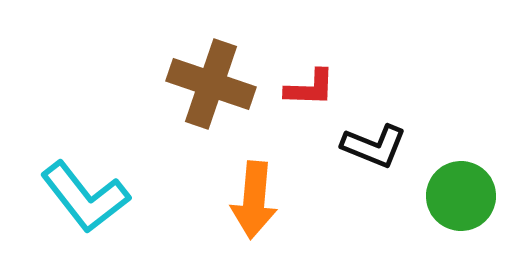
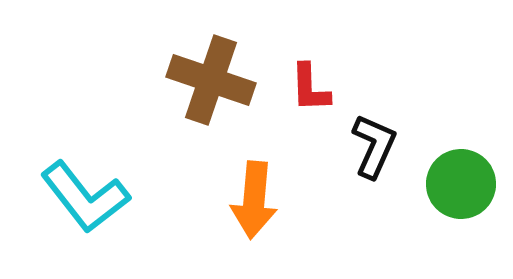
brown cross: moved 4 px up
red L-shape: rotated 86 degrees clockwise
black L-shape: rotated 88 degrees counterclockwise
green circle: moved 12 px up
